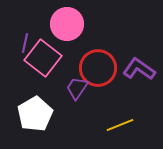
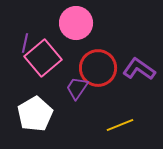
pink circle: moved 9 px right, 1 px up
pink square: rotated 12 degrees clockwise
